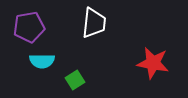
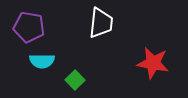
white trapezoid: moved 7 px right
purple pentagon: rotated 20 degrees clockwise
green square: rotated 12 degrees counterclockwise
